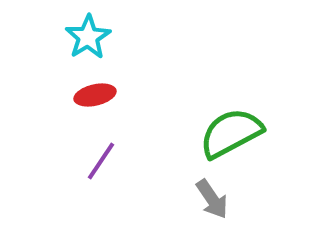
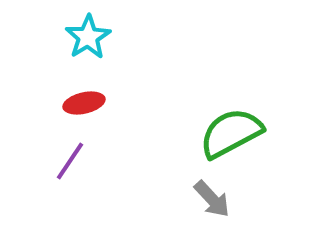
red ellipse: moved 11 px left, 8 px down
purple line: moved 31 px left
gray arrow: rotated 9 degrees counterclockwise
